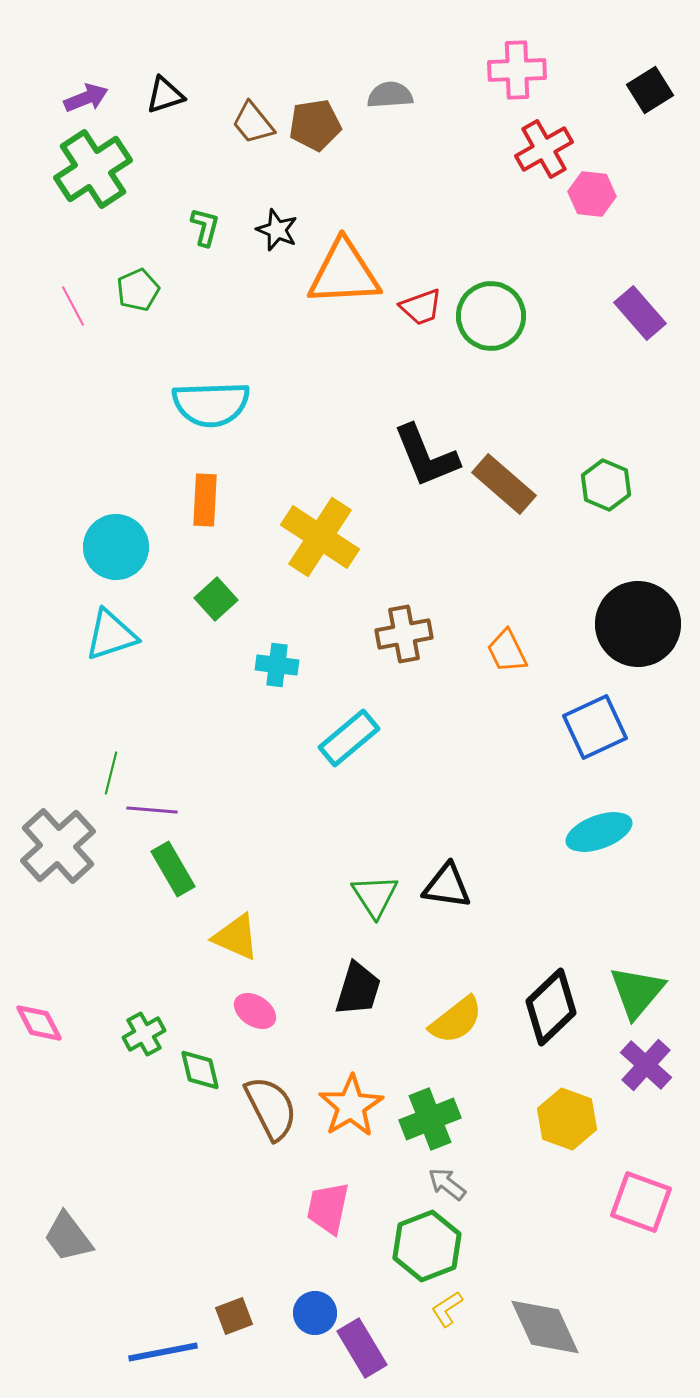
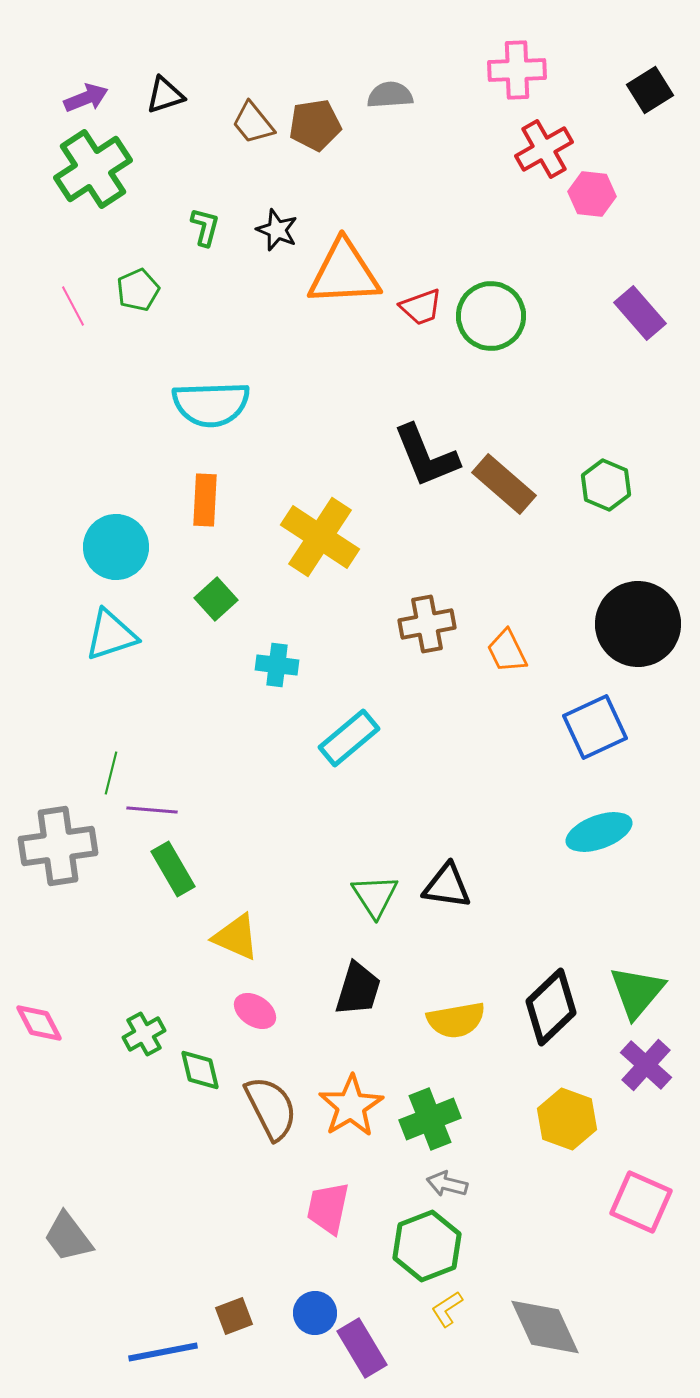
brown cross at (404, 634): moved 23 px right, 10 px up
gray cross at (58, 846): rotated 34 degrees clockwise
yellow semicircle at (456, 1020): rotated 28 degrees clockwise
gray arrow at (447, 1184): rotated 24 degrees counterclockwise
pink square at (641, 1202): rotated 4 degrees clockwise
